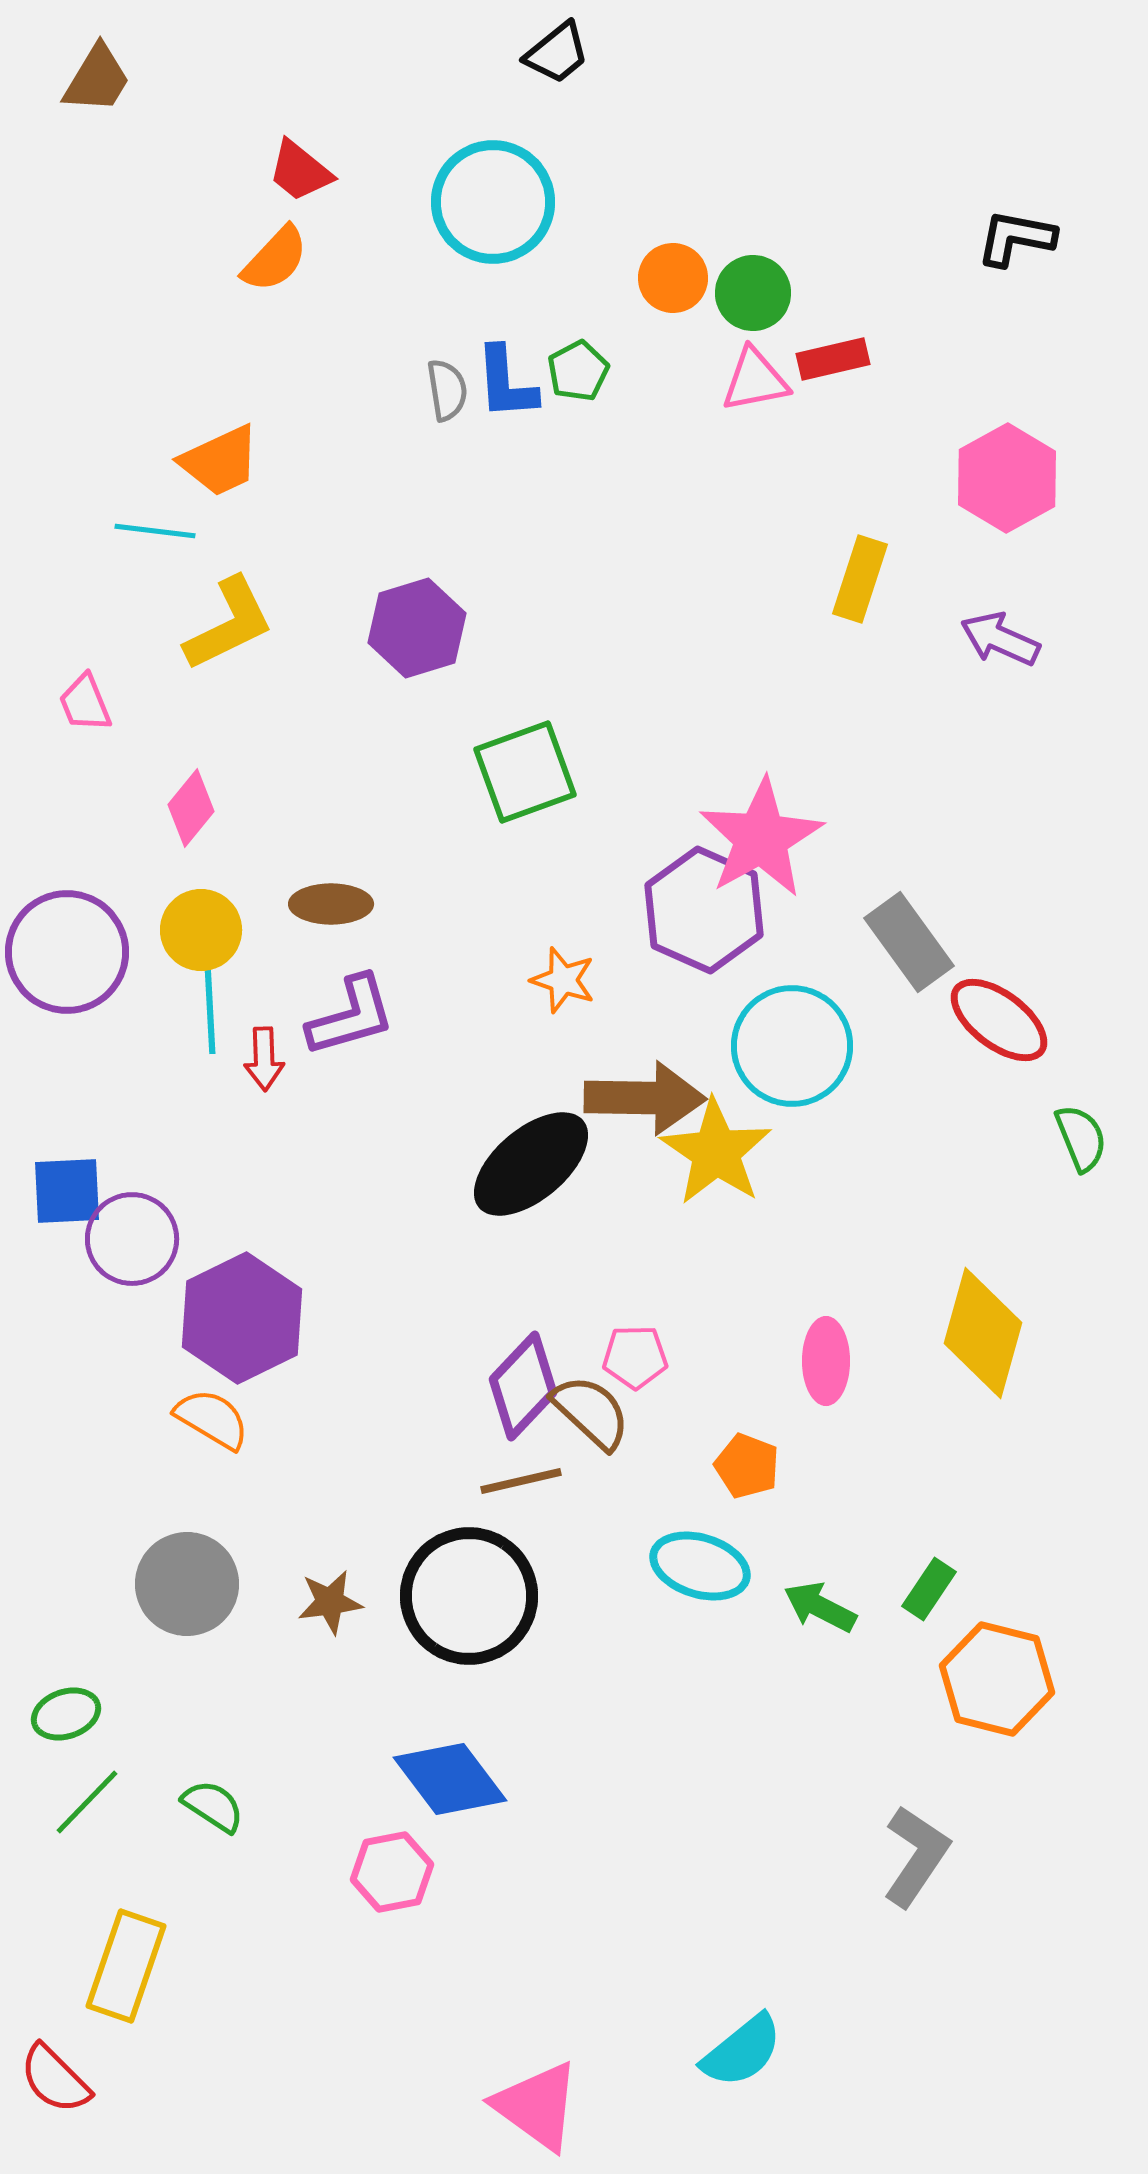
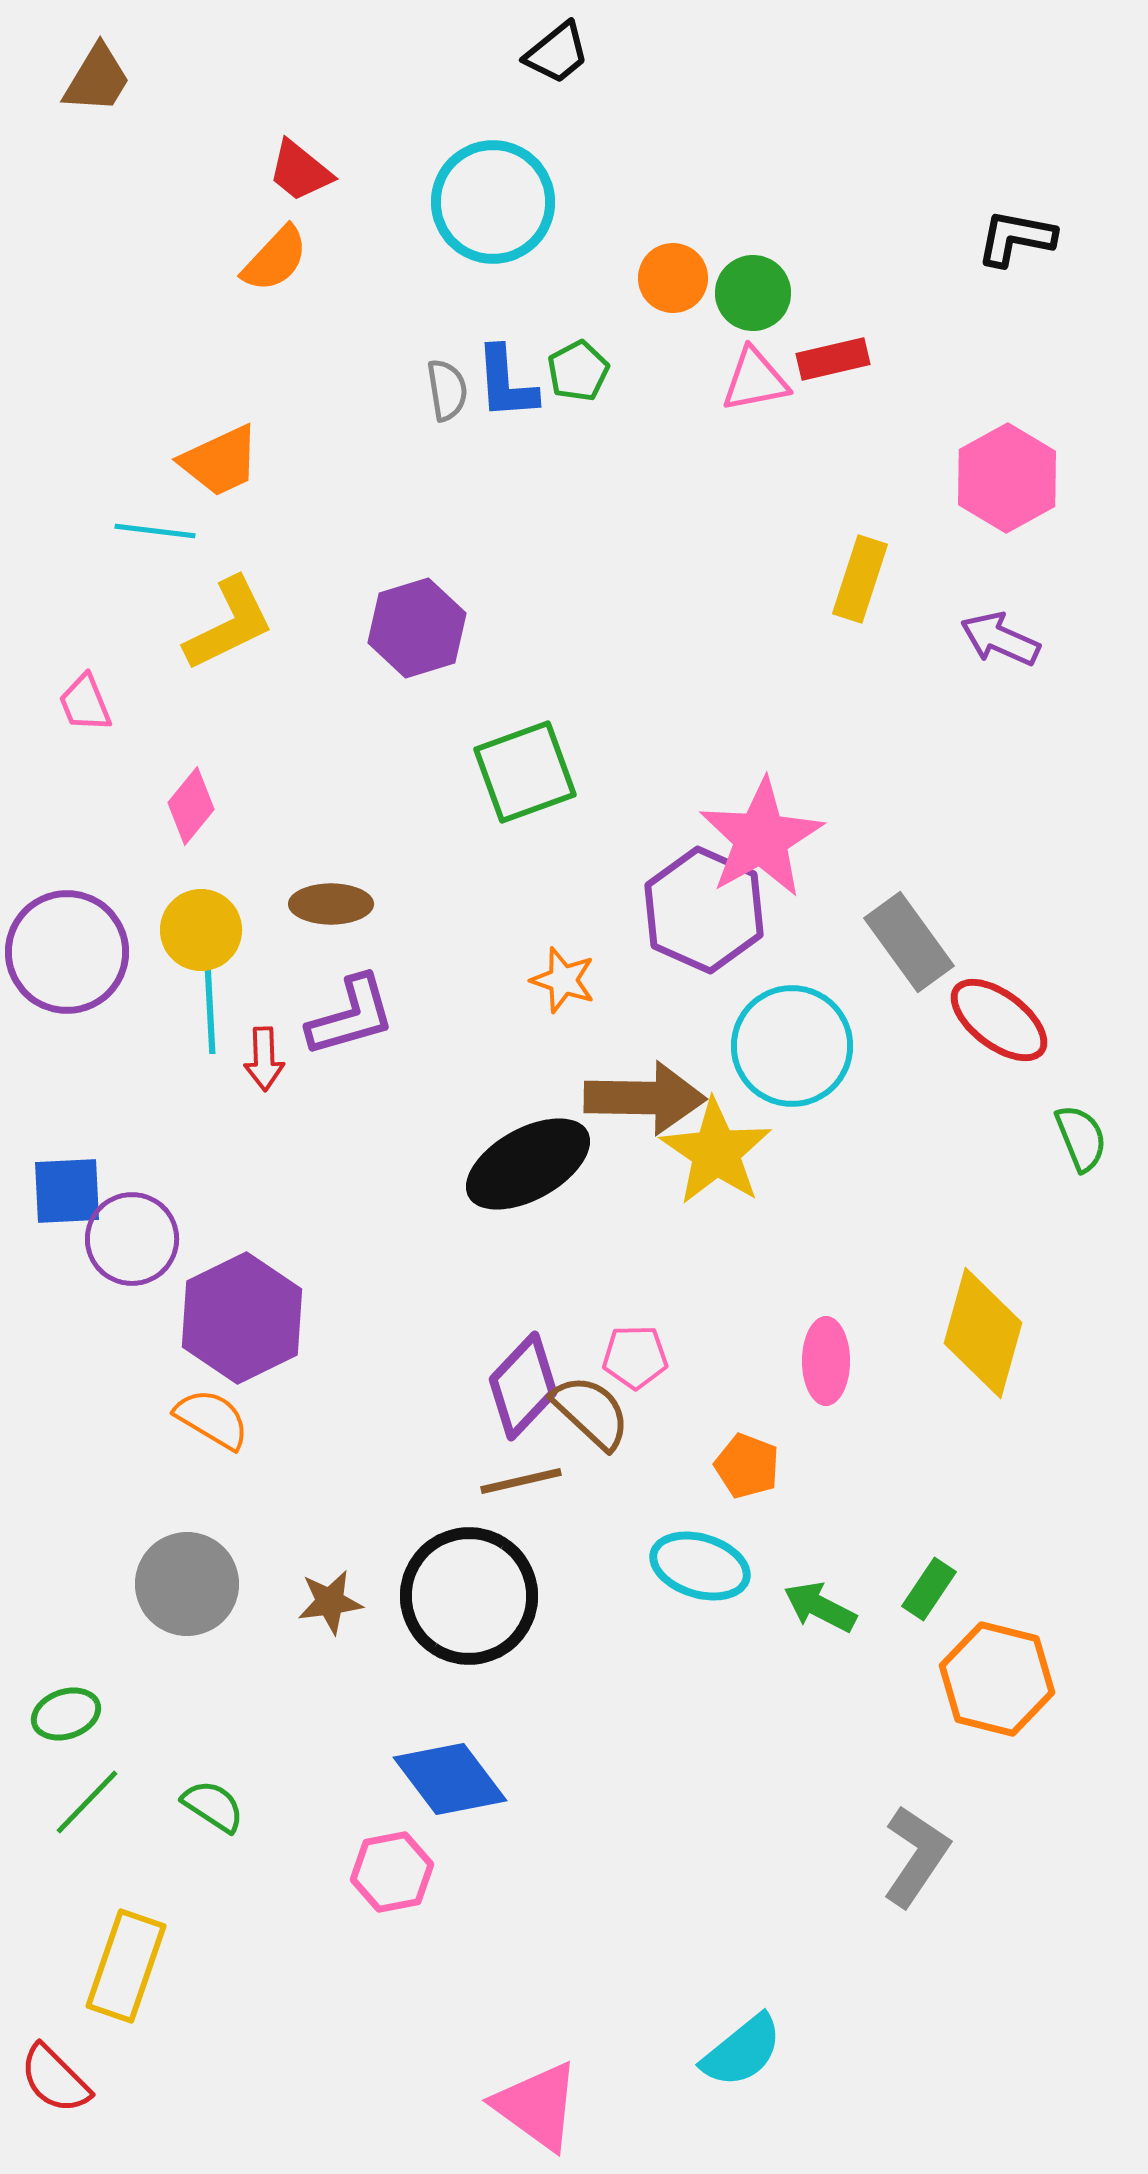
pink diamond at (191, 808): moved 2 px up
black ellipse at (531, 1164): moved 3 px left; rotated 11 degrees clockwise
